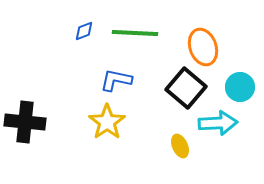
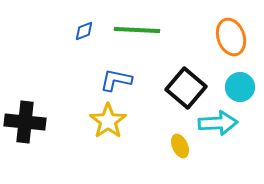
green line: moved 2 px right, 3 px up
orange ellipse: moved 28 px right, 10 px up
yellow star: moved 1 px right, 1 px up
